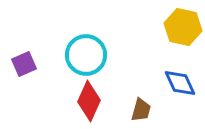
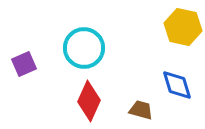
cyan circle: moved 2 px left, 7 px up
blue diamond: moved 3 px left, 2 px down; rotated 8 degrees clockwise
brown trapezoid: rotated 90 degrees counterclockwise
